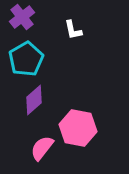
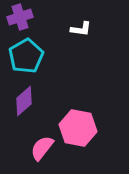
purple cross: moved 2 px left; rotated 20 degrees clockwise
white L-shape: moved 8 px right, 1 px up; rotated 70 degrees counterclockwise
cyan pentagon: moved 3 px up
purple diamond: moved 10 px left, 1 px down
